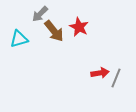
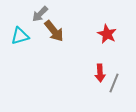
red star: moved 28 px right, 7 px down
cyan triangle: moved 1 px right, 3 px up
red arrow: rotated 96 degrees clockwise
gray line: moved 2 px left, 5 px down
